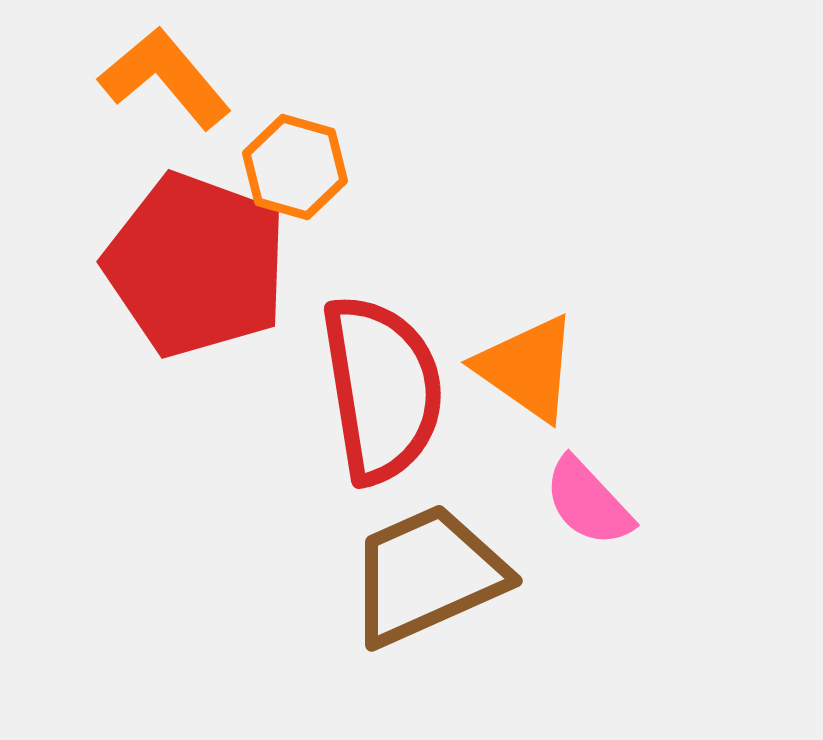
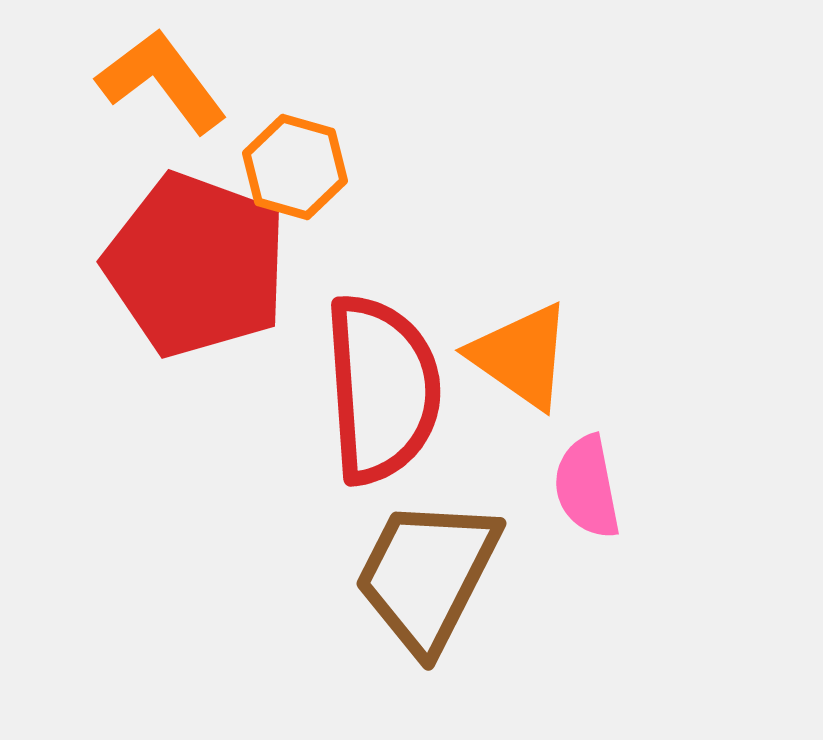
orange L-shape: moved 3 px left, 3 px down; rotated 3 degrees clockwise
orange triangle: moved 6 px left, 12 px up
red semicircle: rotated 5 degrees clockwise
pink semicircle: moved 1 px left, 15 px up; rotated 32 degrees clockwise
brown trapezoid: rotated 39 degrees counterclockwise
